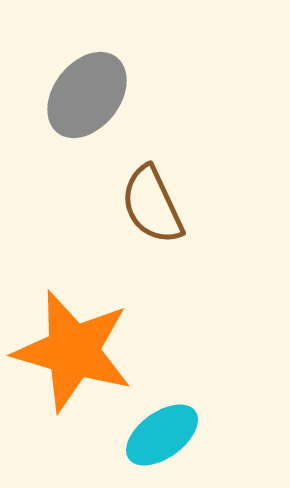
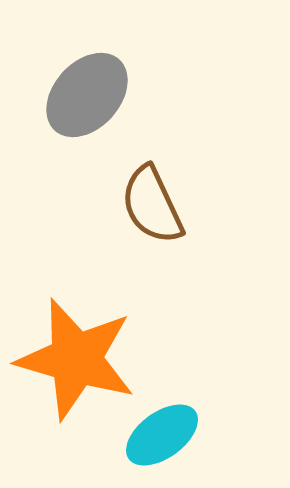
gray ellipse: rotated 4 degrees clockwise
orange star: moved 3 px right, 8 px down
